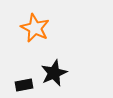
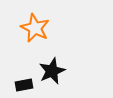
black star: moved 2 px left, 2 px up
